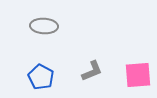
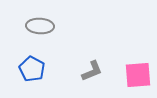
gray ellipse: moved 4 px left
blue pentagon: moved 9 px left, 8 px up
